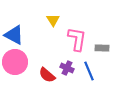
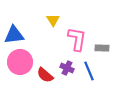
blue triangle: rotated 35 degrees counterclockwise
pink circle: moved 5 px right
red semicircle: moved 2 px left
